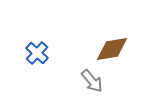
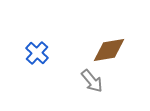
brown diamond: moved 3 px left, 1 px down
